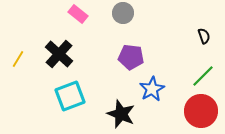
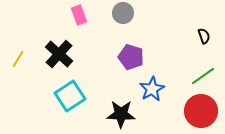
pink rectangle: moved 1 px right, 1 px down; rotated 30 degrees clockwise
purple pentagon: rotated 10 degrees clockwise
green line: rotated 10 degrees clockwise
cyan square: rotated 12 degrees counterclockwise
black star: rotated 20 degrees counterclockwise
